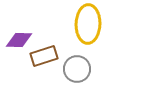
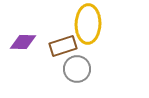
purple diamond: moved 4 px right, 2 px down
brown rectangle: moved 19 px right, 10 px up
